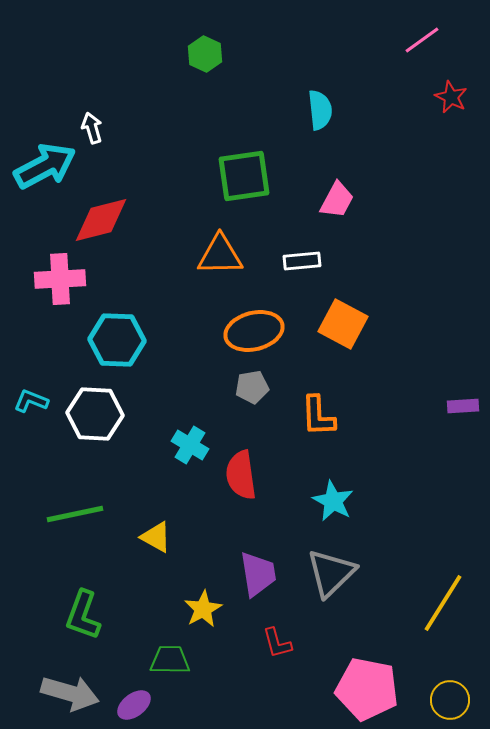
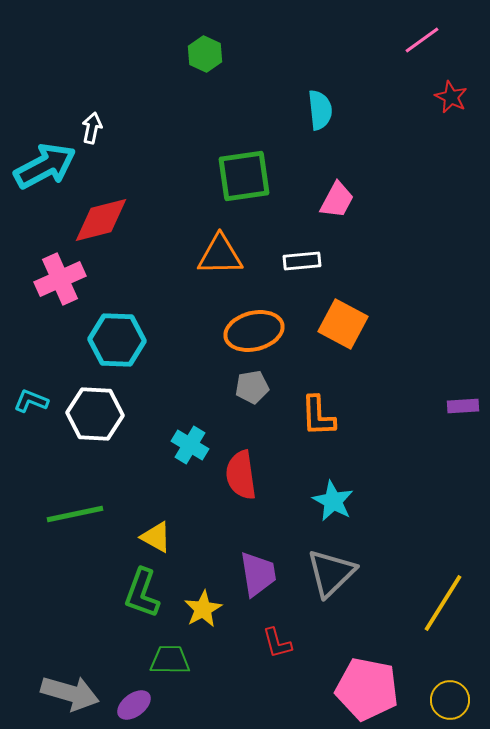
white arrow: rotated 28 degrees clockwise
pink cross: rotated 21 degrees counterclockwise
green L-shape: moved 59 px right, 22 px up
